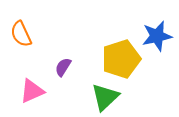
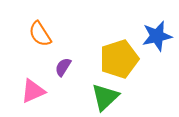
orange semicircle: moved 19 px right; rotated 8 degrees counterclockwise
yellow pentagon: moved 2 px left
pink triangle: moved 1 px right
